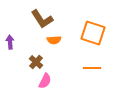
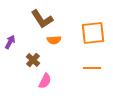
orange square: rotated 25 degrees counterclockwise
purple arrow: rotated 32 degrees clockwise
brown cross: moved 3 px left, 2 px up
